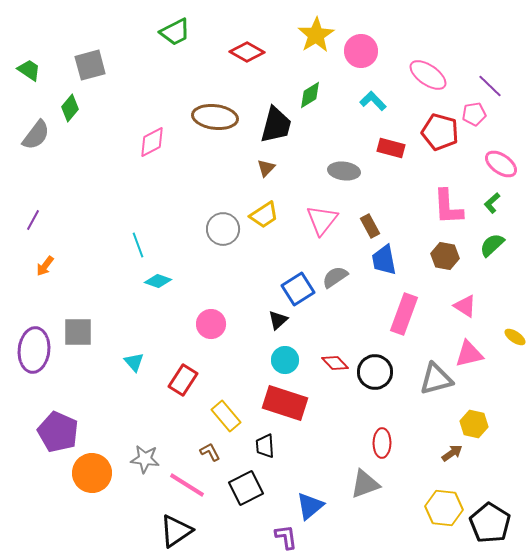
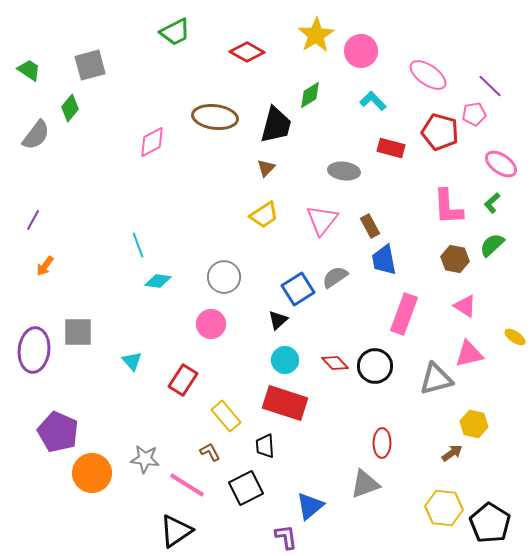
gray circle at (223, 229): moved 1 px right, 48 px down
brown hexagon at (445, 256): moved 10 px right, 3 px down
cyan diamond at (158, 281): rotated 12 degrees counterclockwise
cyan triangle at (134, 362): moved 2 px left, 1 px up
black circle at (375, 372): moved 6 px up
